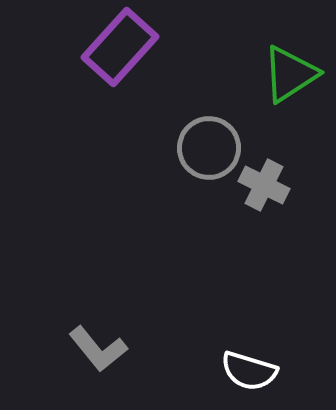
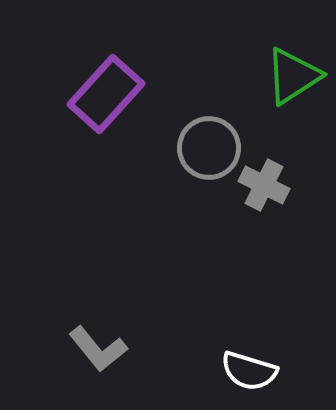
purple rectangle: moved 14 px left, 47 px down
green triangle: moved 3 px right, 2 px down
